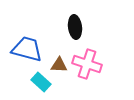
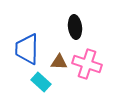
blue trapezoid: rotated 104 degrees counterclockwise
brown triangle: moved 3 px up
